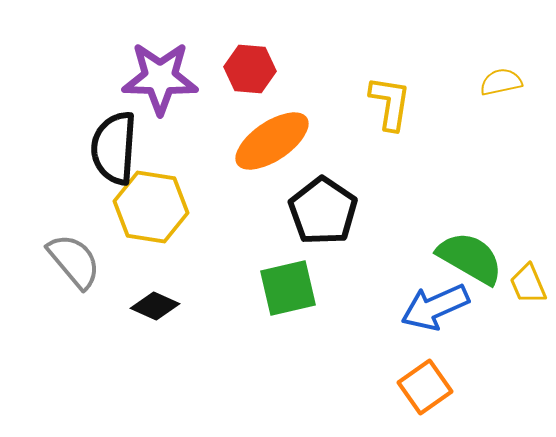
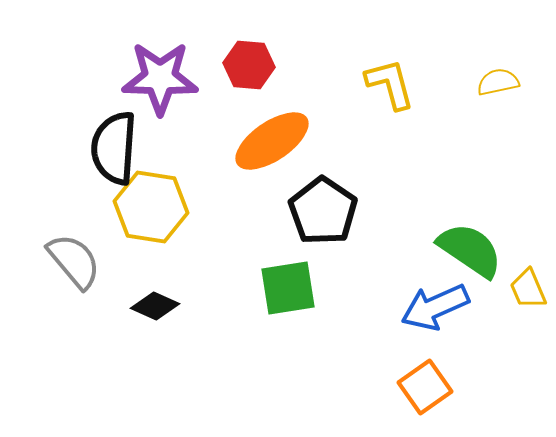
red hexagon: moved 1 px left, 4 px up
yellow semicircle: moved 3 px left
yellow L-shape: moved 19 px up; rotated 24 degrees counterclockwise
green semicircle: moved 8 px up; rotated 4 degrees clockwise
yellow trapezoid: moved 5 px down
green square: rotated 4 degrees clockwise
